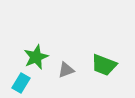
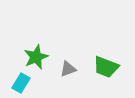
green trapezoid: moved 2 px right, 2 px down
gray triangle: moved 2 px right, 1 px up
